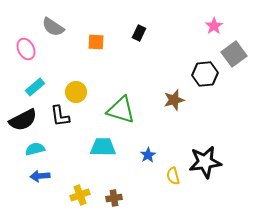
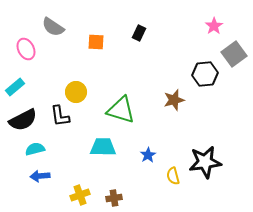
cyan rectangle: moved 20 px left
